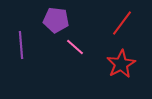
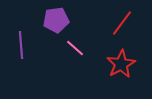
purple pentagon: rotated 15 degrees counterclockwise
pink line: moved 1 px down
